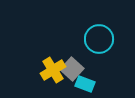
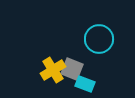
gray square: rotated 20 degrees counterclockwise
